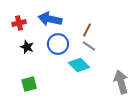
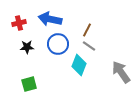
black star: rotated 24 degrees counterclockwise
cyan diamond: rotated 65 degrees clockwise
gray arrow: moved 10 px up; rotated 20 degrees counterclockwise
